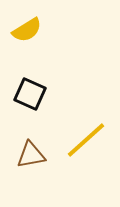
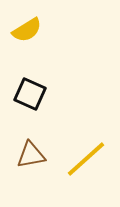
yellow line: moved 19 px down
